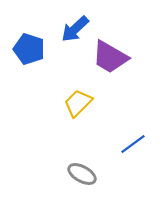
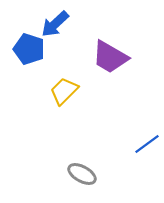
blue arrow: moved 20 px left, 5 px up
yellow trapezoid: moved 14 px left, 12 px up
blue line: moved 14 px right
